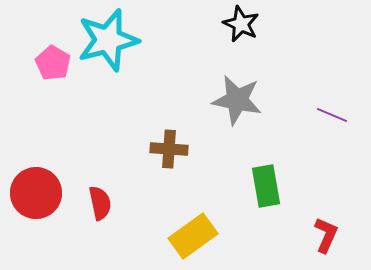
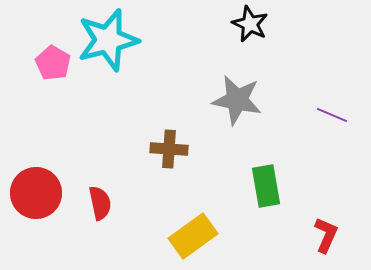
black star: moved 9 px right
